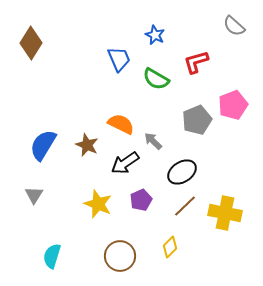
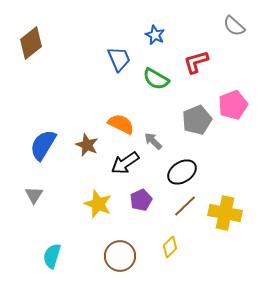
brown diamond: rotated 20 degrees clockwise
